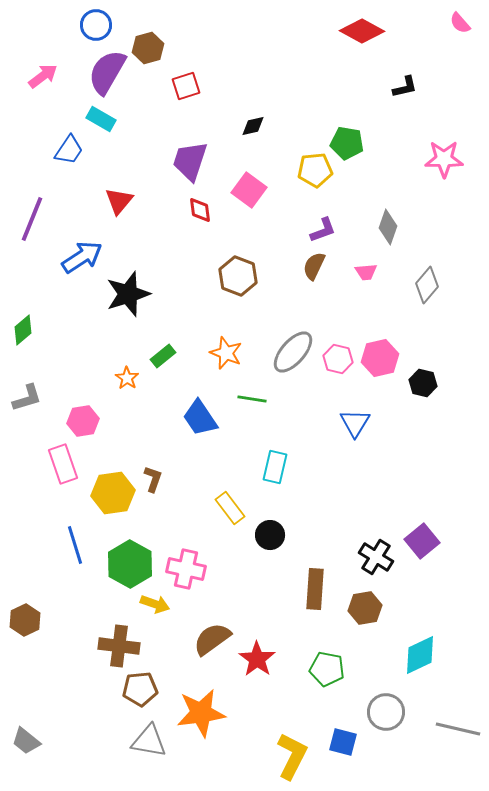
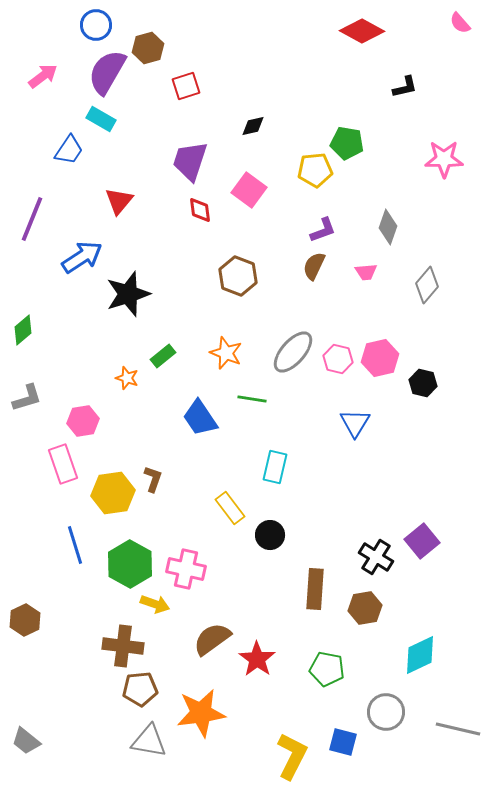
orange star at (127, 378): rotated 15 degrees counterclockwise
brown cross at (119, 646): moved 4 px right
